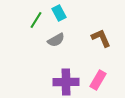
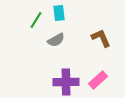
cyan rectangle: rotated 21 degrees clockwise
pink rectangle: rotated 18 degrees clockwise
